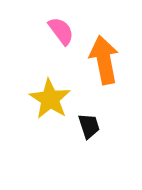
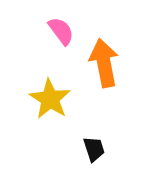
orange arrow: moved 3 px down
black trapezoid: moved 5 px right, 23 px down
